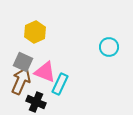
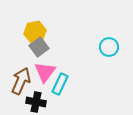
yellow hexagon: rotated 15 degrees clockwise
gray square: moved 16 px right, 15 px up; rotated 30 degrees clockwise
pink triangle: rotated 45 degrees clockwise
black cross: rotated 12 degrees counterclockwise
